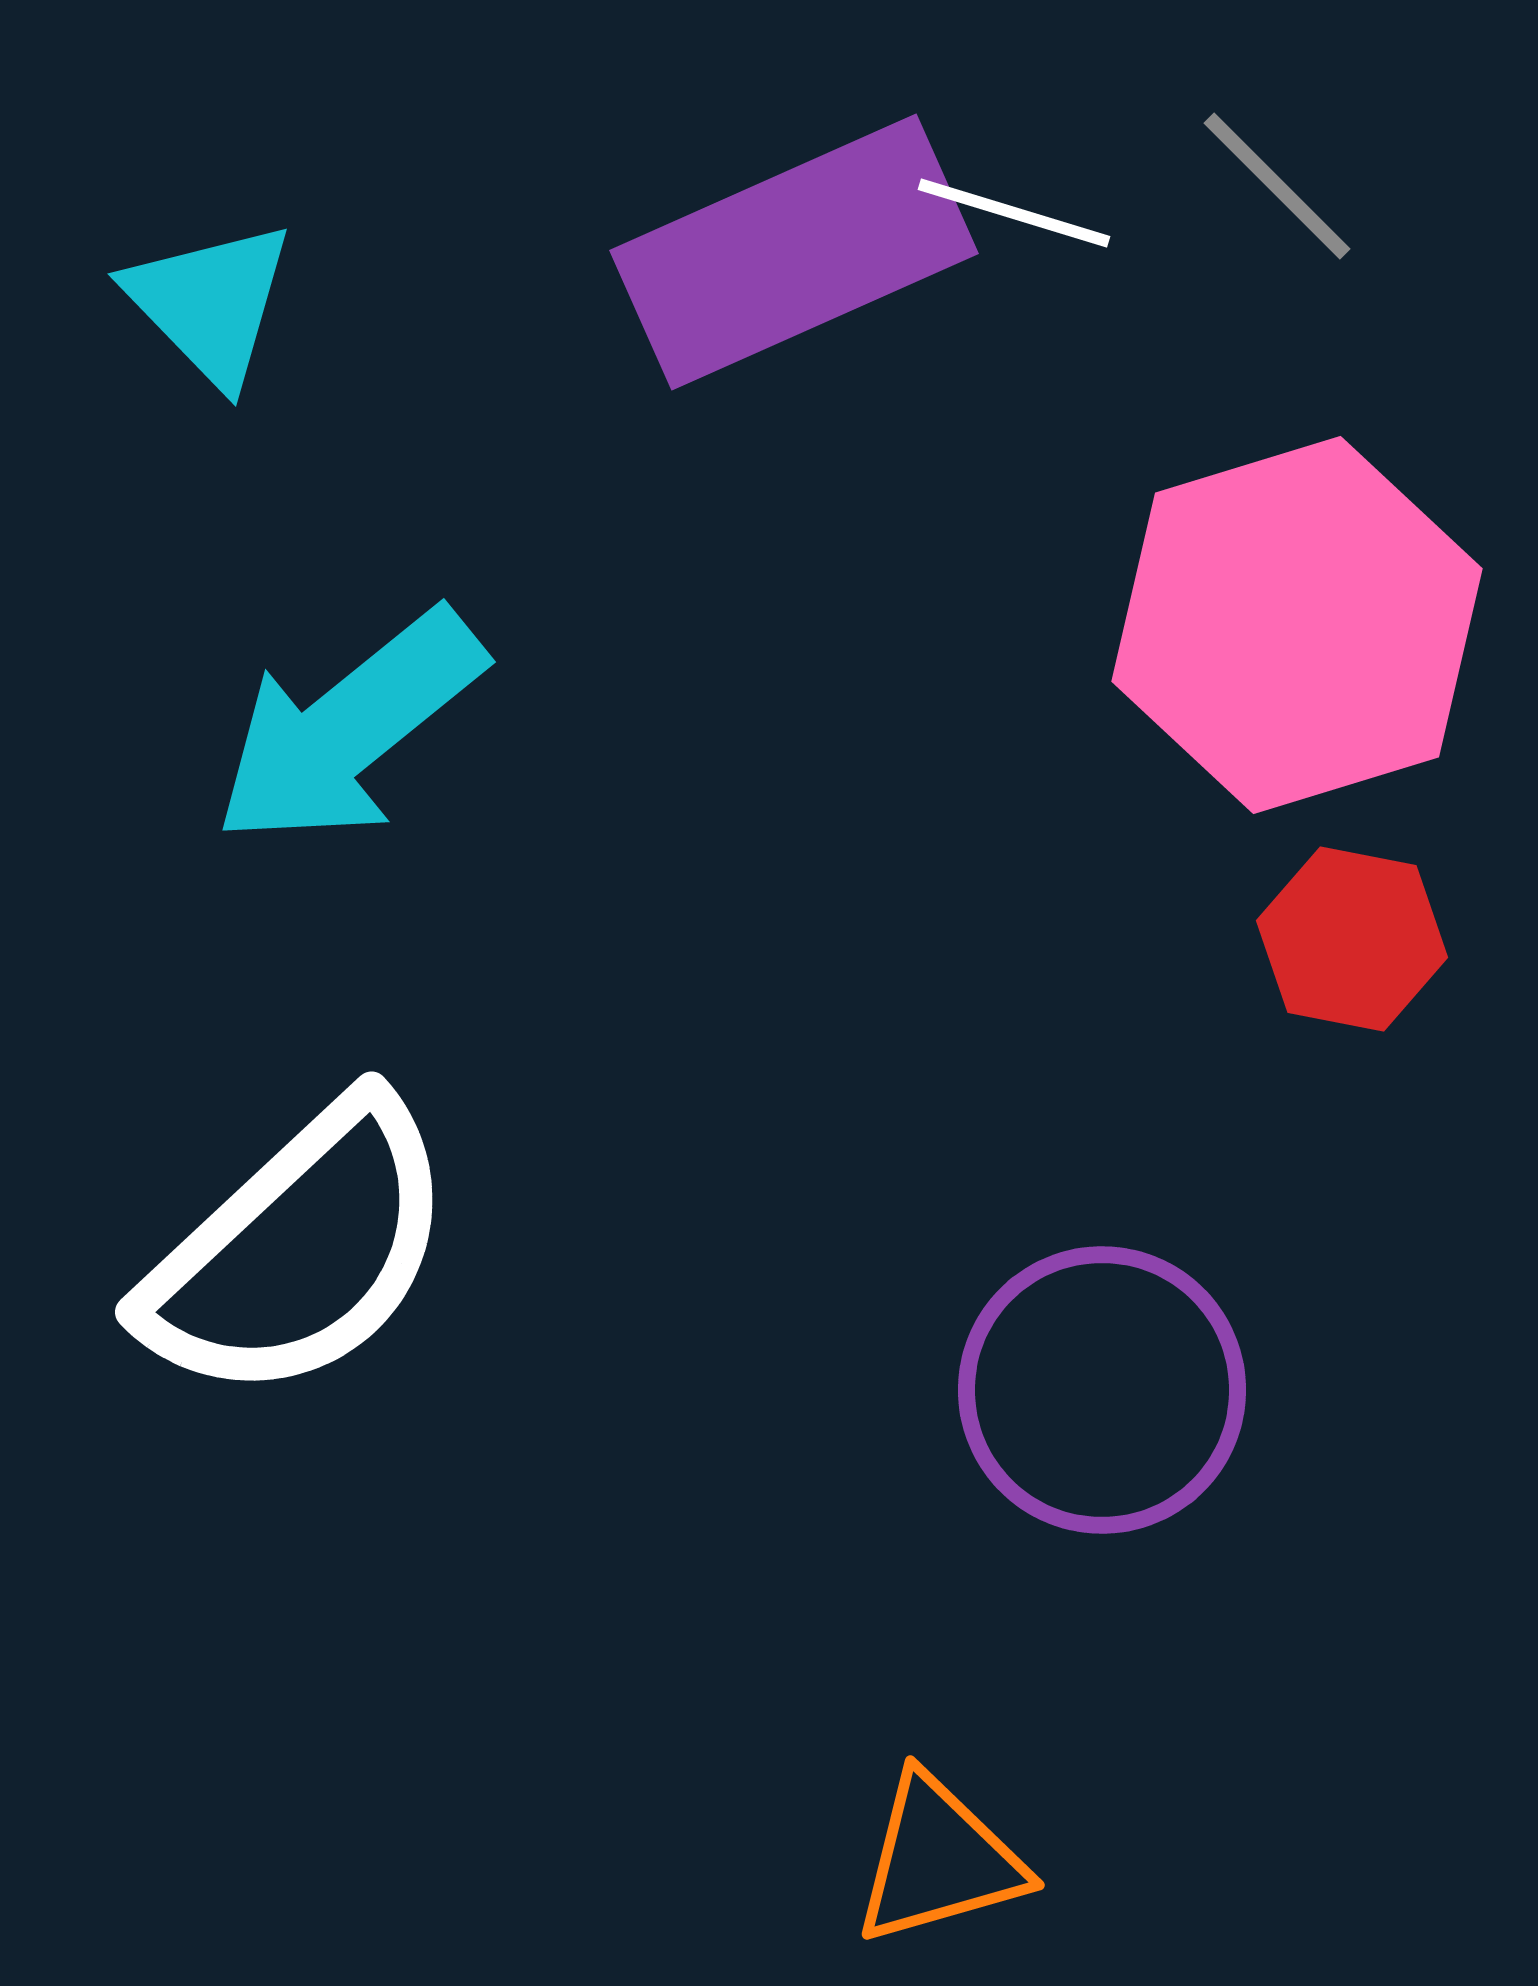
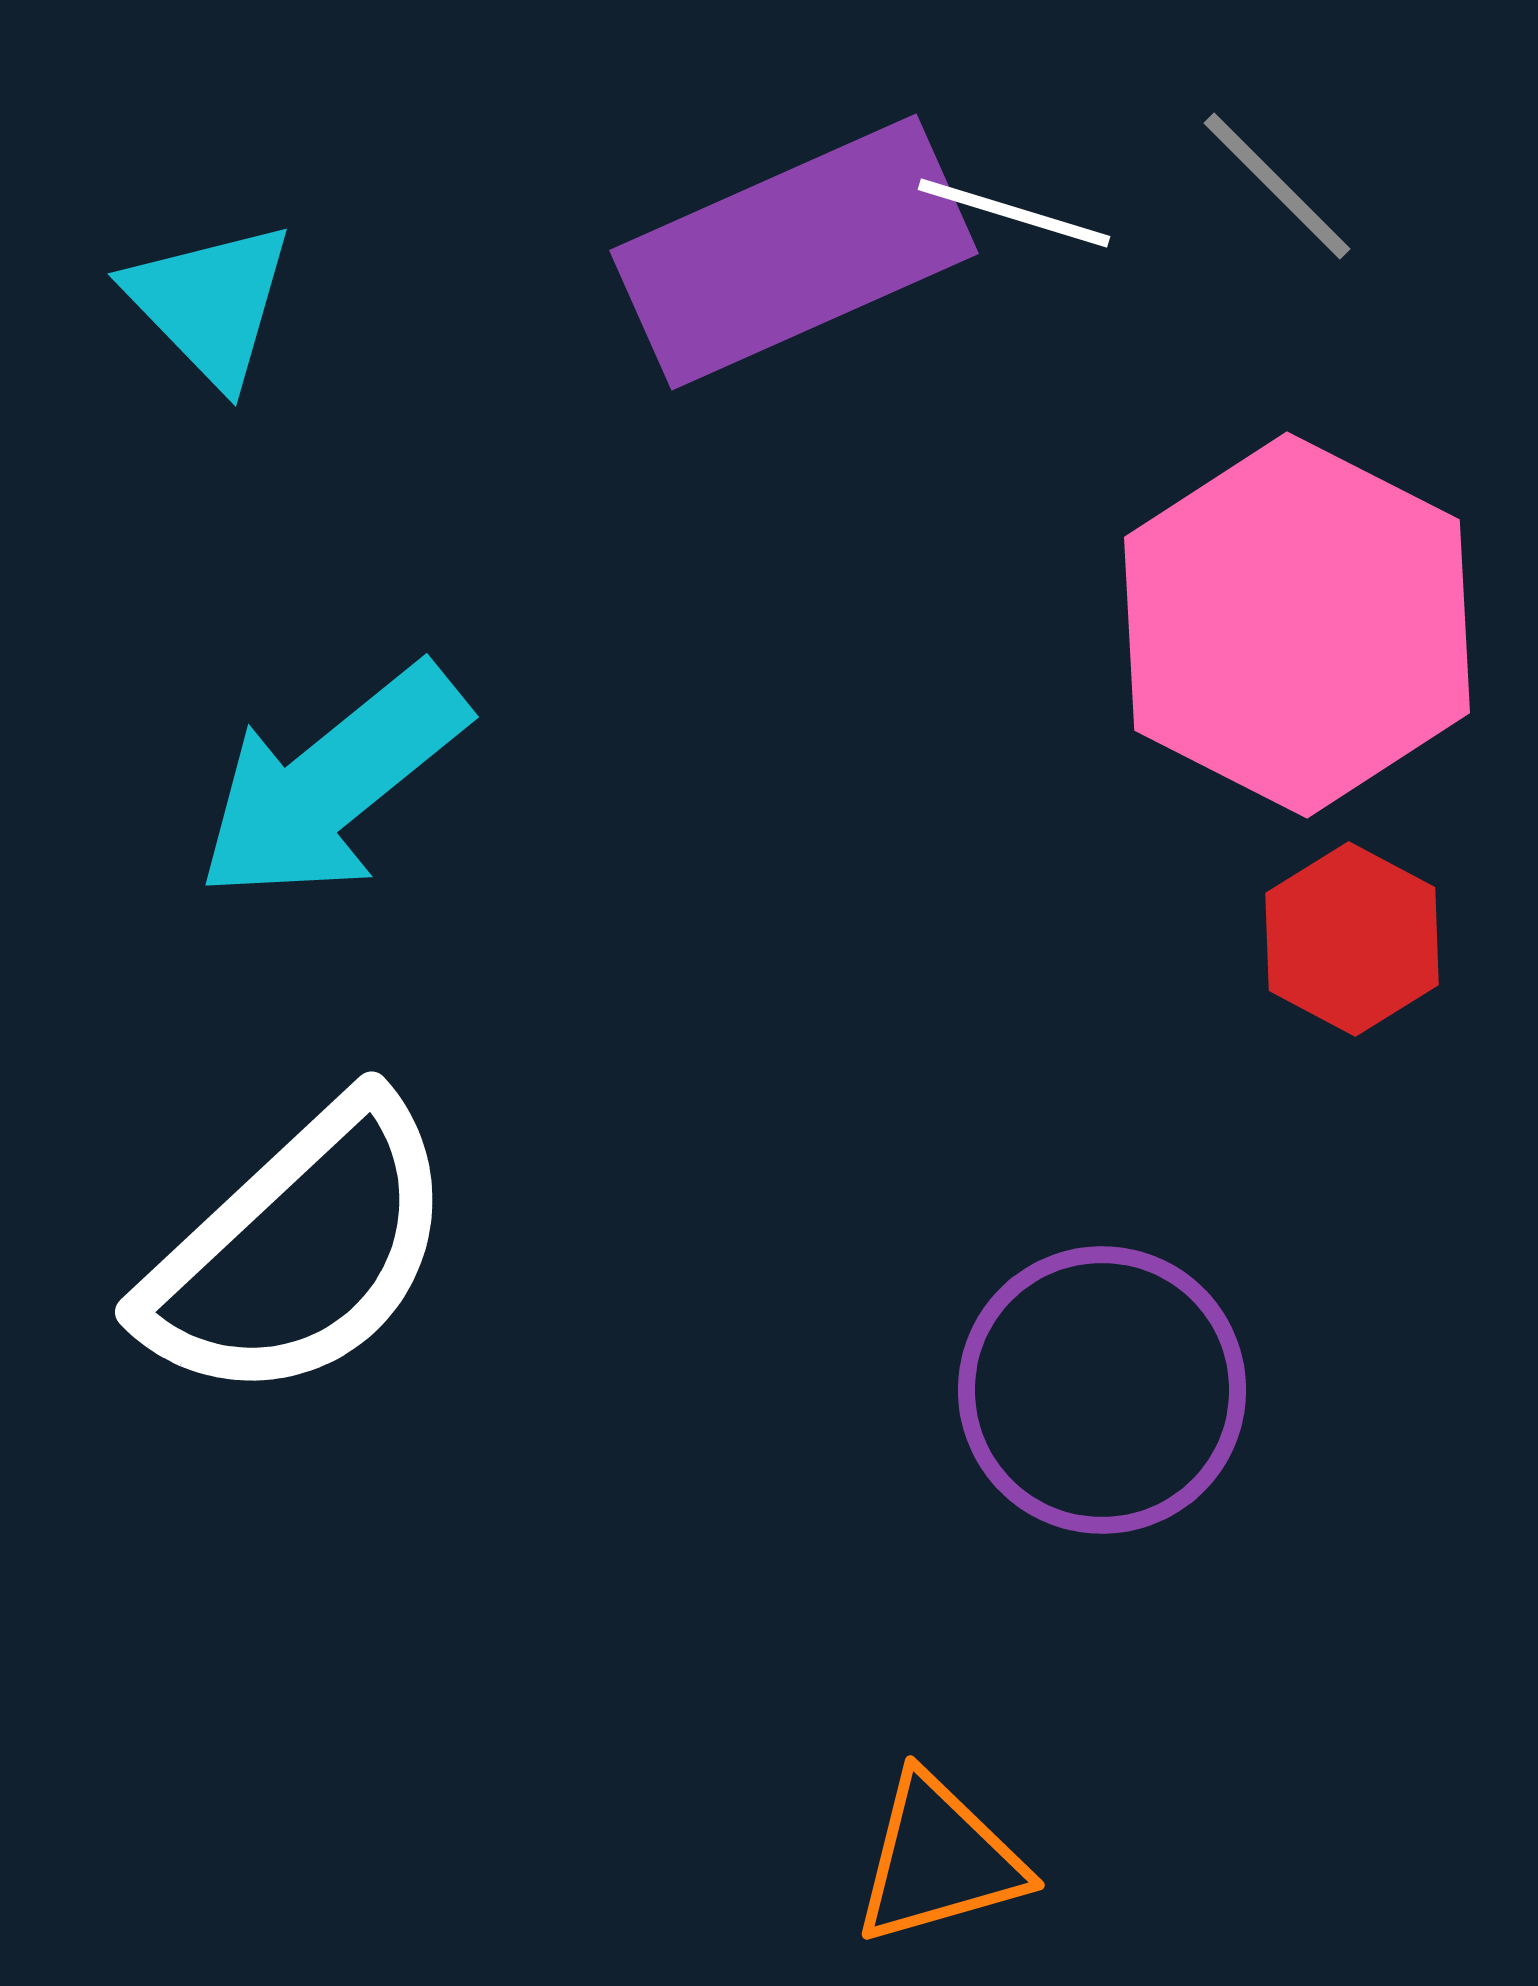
pink hexagon: rotated 16 degrees counterclockwise
cyan arrow: moved 17 px left, 55 px down
red hexagon: rotated 17 degrees clockwise
